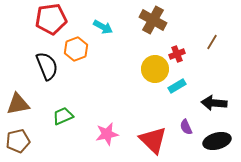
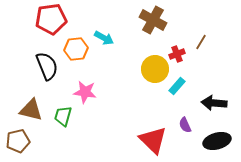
cyan arrow: moved 1 px right, 11 px down
brown line: moved 11 px left
orange hexagon: rotated 15 degrees clockwise
cyan rectangle: rotated 18 degrees counterclockwise
brown triangle: moved 13 px right, 6 px down; rotated 25 degrees clockwise
green trapezoid: rotated 50 degrees counterclockwise
purple semicircle: moved 1 px left, 2 px up
pink star: moved 22 px left, 42 px up; rotated 20 degrees clockwise
